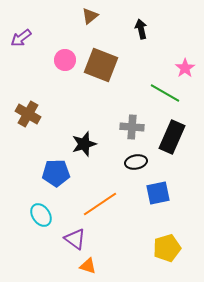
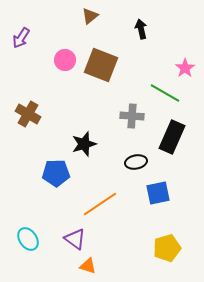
purple arrow: rotated 20 degrees counterclockwise
gray cross: moved 11 px up
cyan ellipse: moved 13 px left, 24 px down
